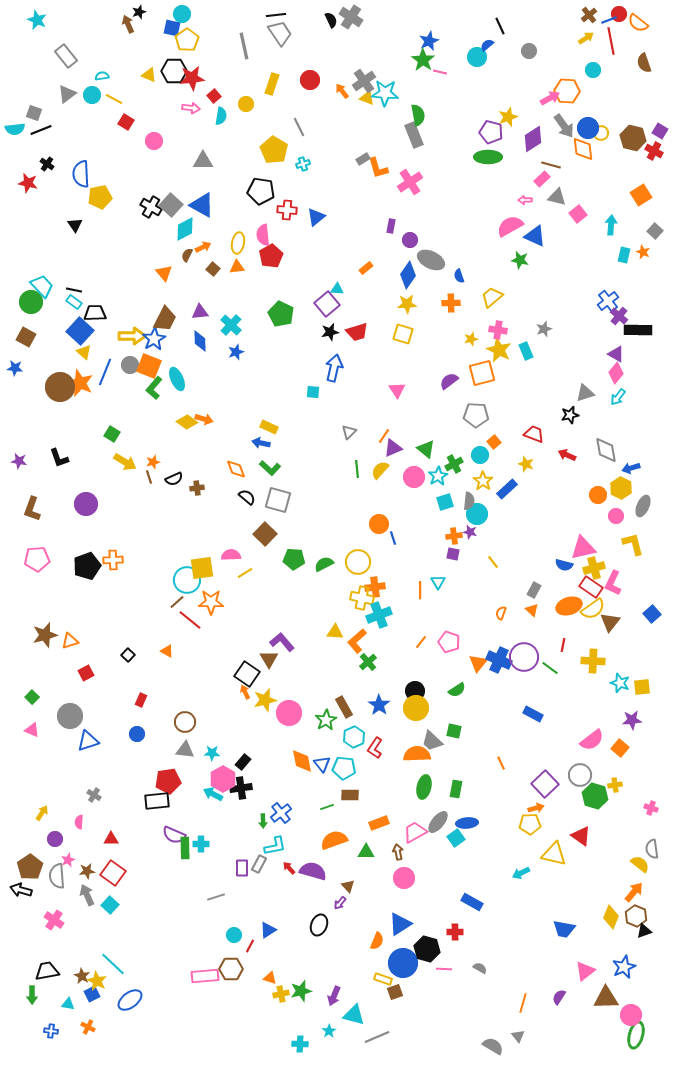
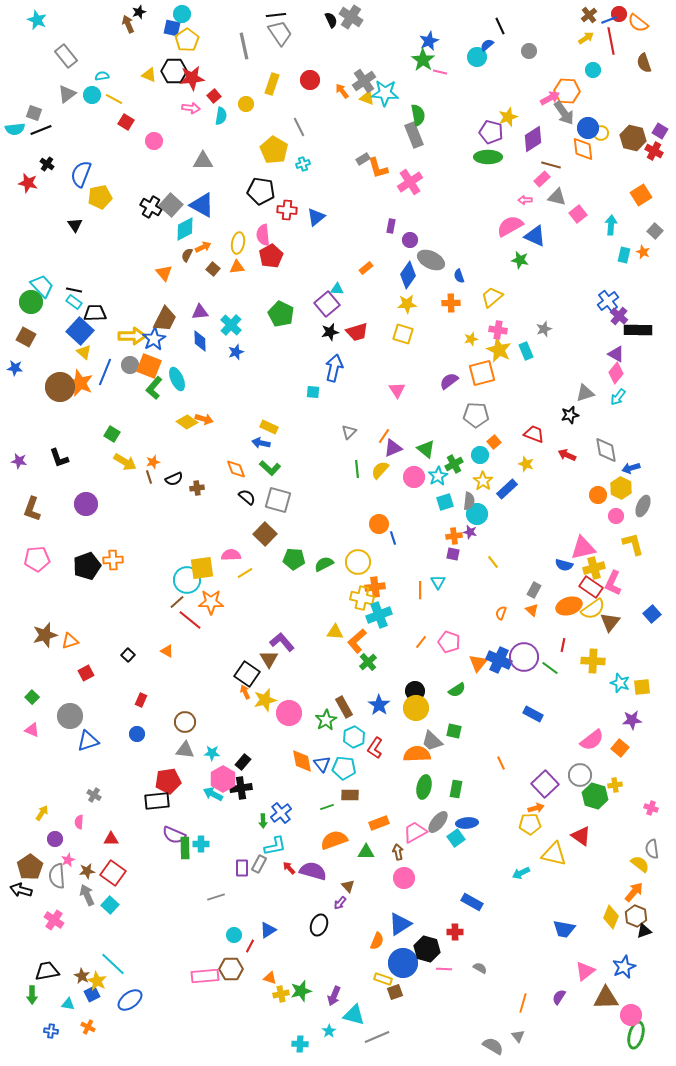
gray arrow at (564, 126): moved 13 px up
blue semicircle at (81, 174): rotated 24 degrees clockwise
